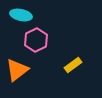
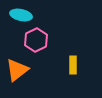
yellow rectangle: rotated 54 degrees counterclockwise
